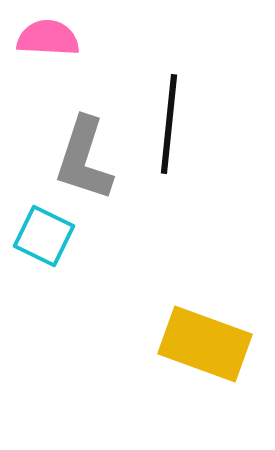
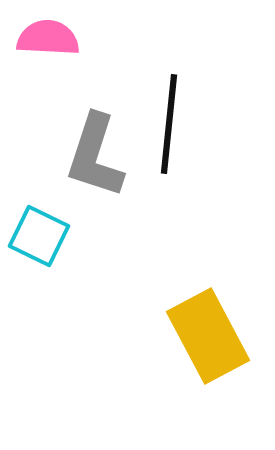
gray L-shape: moved 11 px right, 3 px up
cyan square: moved 5 px left
yellow rectangle: moved 3 px right, 8 px up; rotated 42 degrees clockwise
